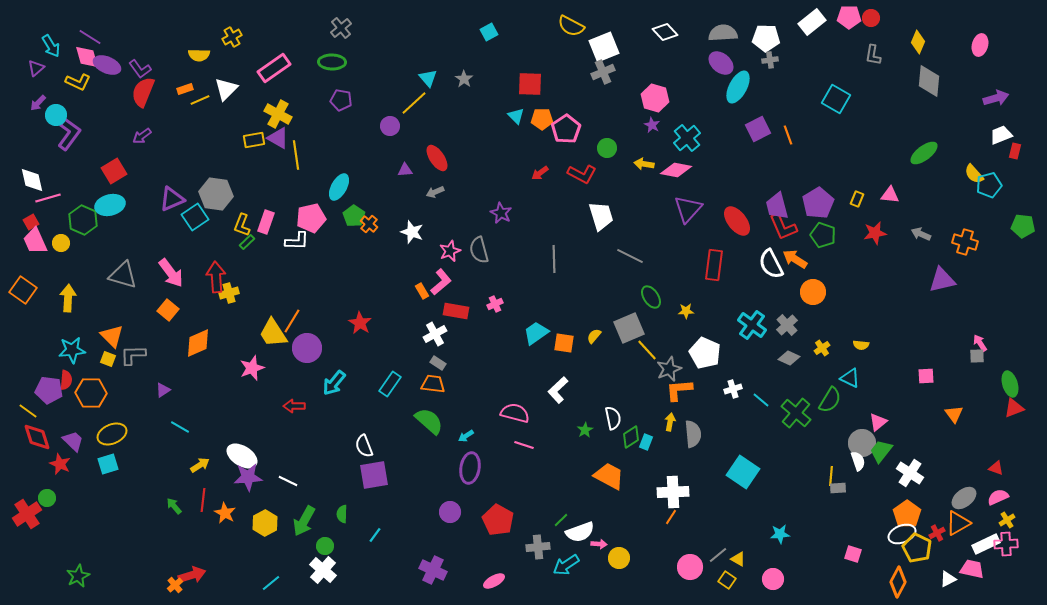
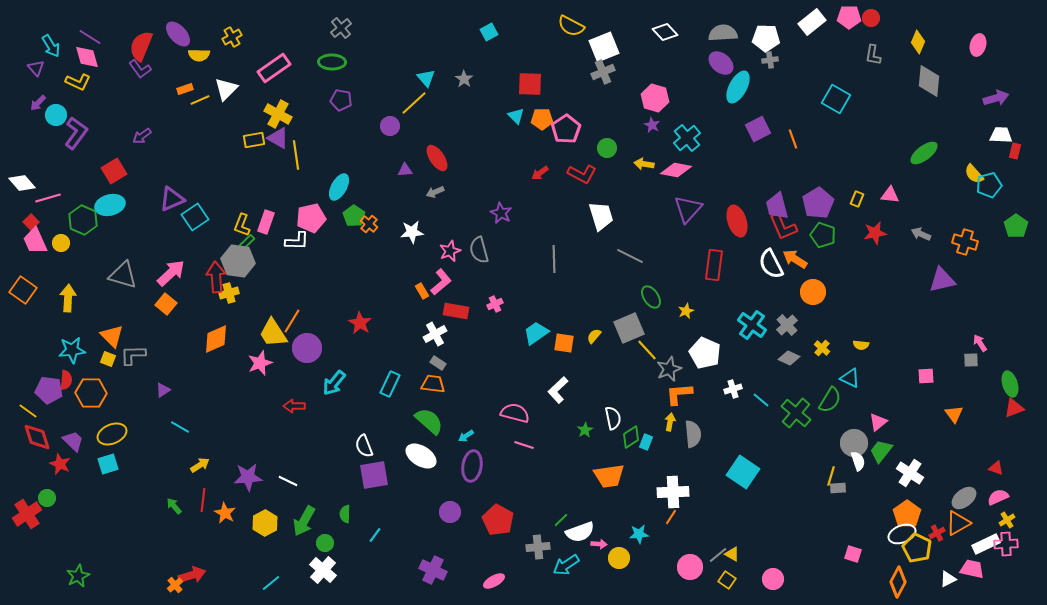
pink ellipse at (980, 45): moved 2 px left
purple ellipse at (107, 65): moved 71 px right, 31 px up; rotated 24 degrees clockwise
purple triangle at (36, 68): rotated 30 degrees counterclockwise
cyan triangle at (428, 78): moved 2 px left
red semicircle at (143, 92): moved 2 px left, 46 px up
purple L-shape at (69, 134): moved 7 px right, 1 px up
orange line at (788, 135): moved 5 px right, 4 px down
white trapezoid at (1001, 135): rotated 25 degrees clockwise
white diamond at (32, 180): moved 10 px left, 3 px down; rotated 28 degrees counterclockwise
gray hexagon at (216, 194): moved 22 px right, 67 px down
red ellipse at (737, 221): rotated 20 degrees clockwise
red square at (31, 222): rotated 14 degrees counterclockwise
green pentagon at (1023, 226): moved 7 px left; rotated 30 degrees clockwise
white star at (412, 232): rotated 25 degrees counterclockwise
pink arrow at (171, 273): rotated 96 degrees counterclockwise
orange square at (168, 310): moved 2 px left, 6 px up
yellow star at (686, 311): rotated 21 degrees counterclockwise
orange diamond at (198, 343): moved 18 px right, 4 px up
yellow cross at (822, 348): rotated 14 degrees counterclockwise
gray square at (977, 356): moved 6 px left, 4 px down
pink star at (252, 368): moved 8 px right, 5 px up
cyan rectangle at (390, 384): rotated 10 degrees counterclockwise
orange L-shape at (679, 390): moved 4 px down
gray circle at (862, 443): moved 8 px left
white ellipse at (242, 456): moved 179 px right
purple ellipse at (470, 468): moved 2 px right, 2 px up
orange trapezoid at (609, 476): rotated 144 degrees clockwise
yellow line at (831, 476): rotated 12 degrees clockwise
green semicircle at (342, 514): moved 3 px right
cyan star at (780, 534): moved 141 px left
green circle at (325, 546): moved 3 px up
yellow triangle at (738, 559): moved 6 px left, 5 px up
